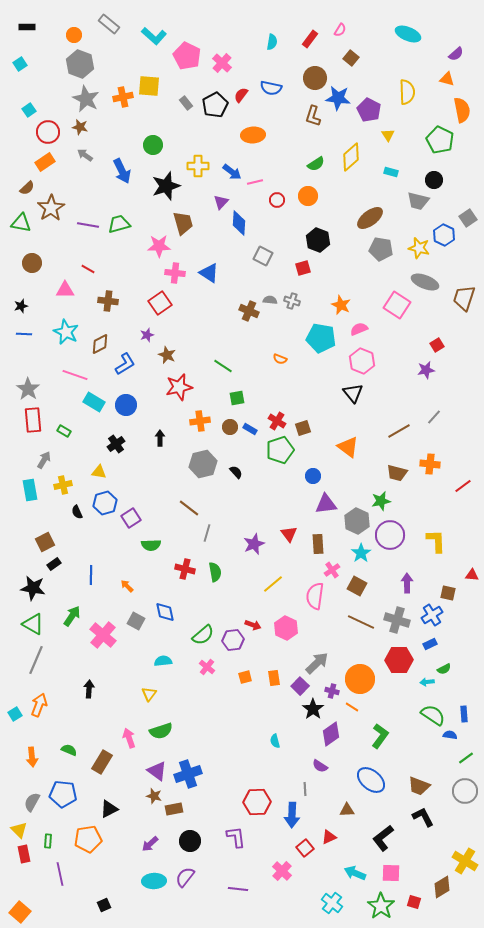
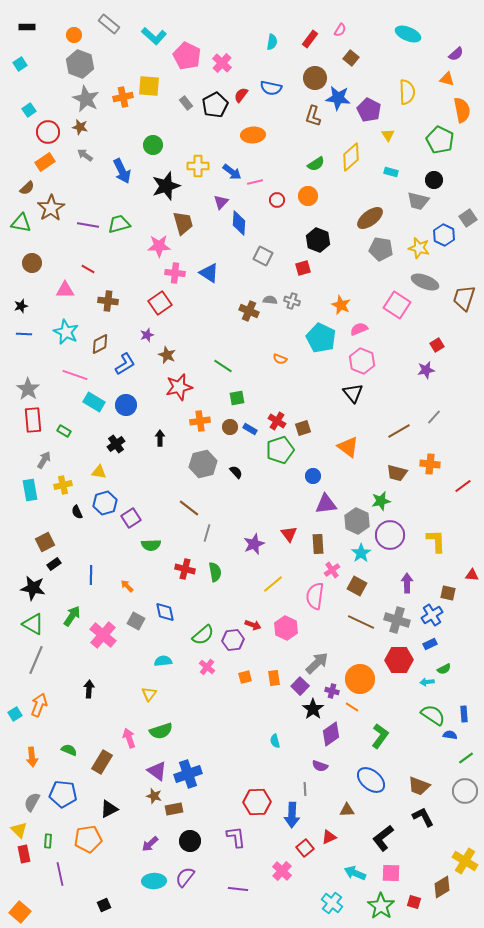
cyan pentagon at (321, 338): rotated 16 degrees clockwise
purple semicircle at (320, 766): rotated 14 degrees counterclockwise
